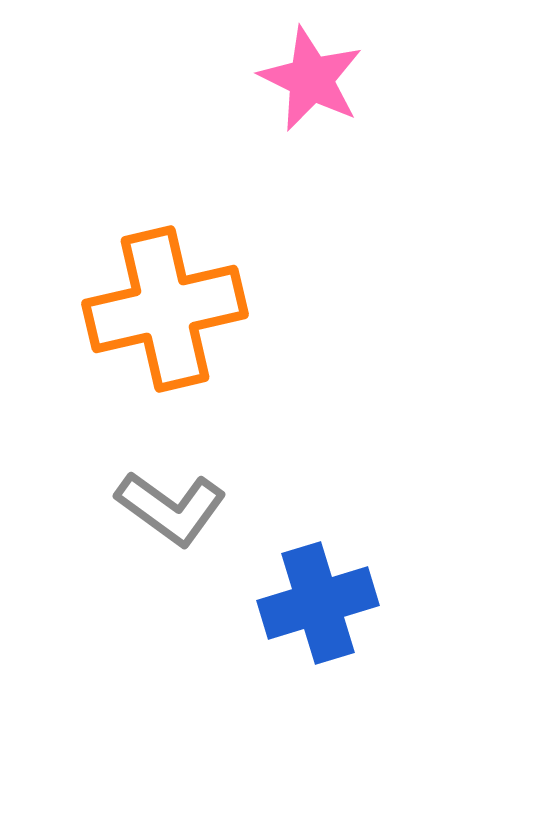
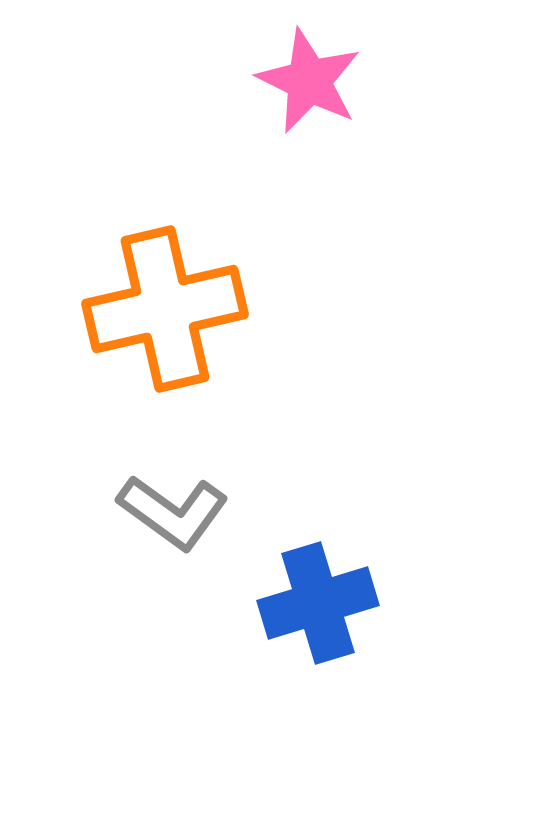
pink star: moved 2 px left, 2 px down
gray L-shape: moved 2 px right, 4 px down
